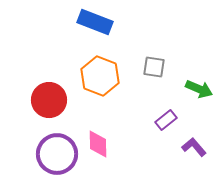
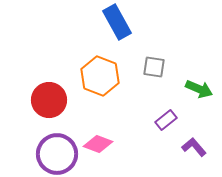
blue rectangle: moved 22 px right; rotated 40 degrees clockwise
pink diamond: rotated 68 degrees counterclockwise
